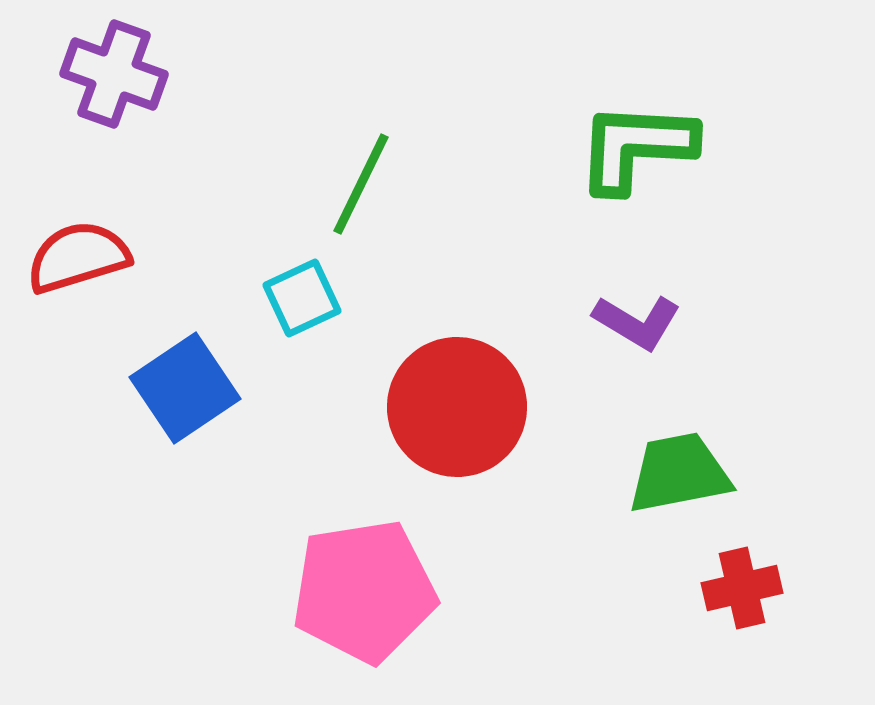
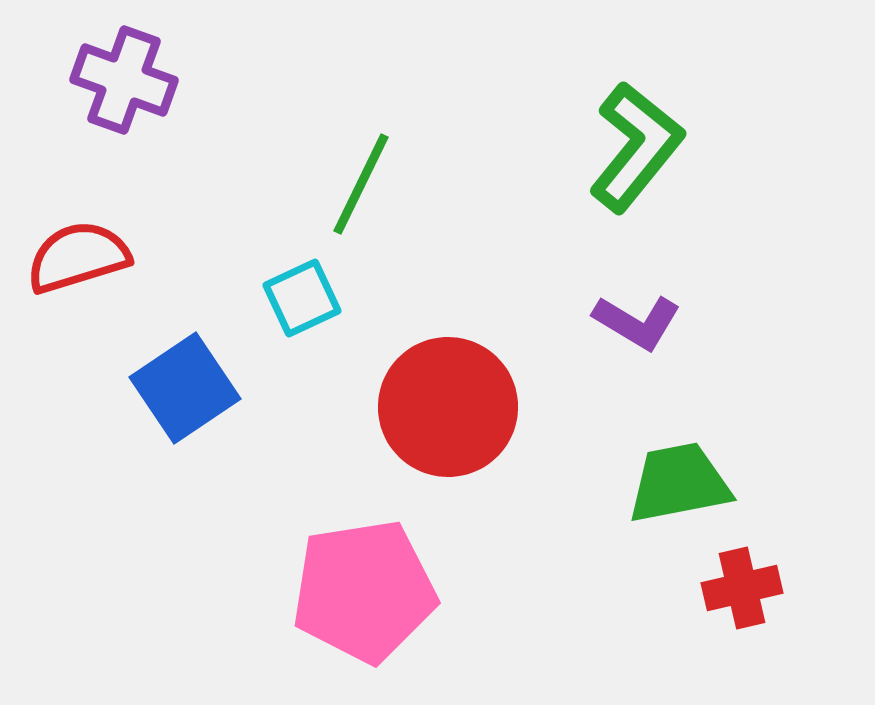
purple cross: moved 10 px right, 6 px down
green L-shape: rotated 126 degrees clockwise
red circle: moved 9 px left
green trapezoid: moved 10 px down
